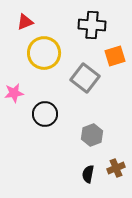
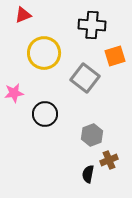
red triangle: moved 2 px left, 7 px up
brown cross: moved 7 px left, 8 px up
